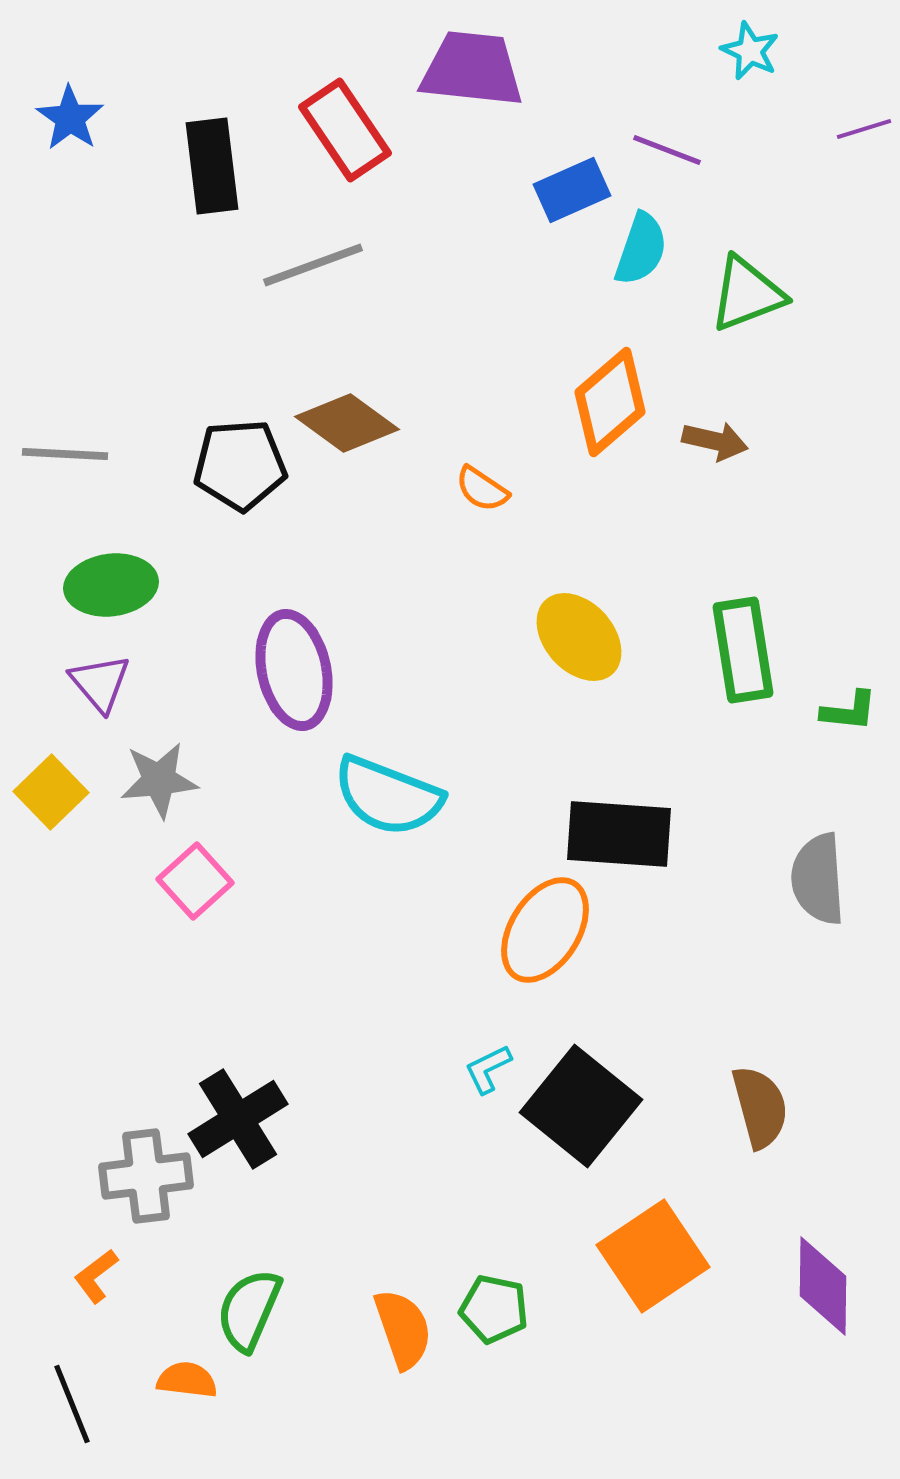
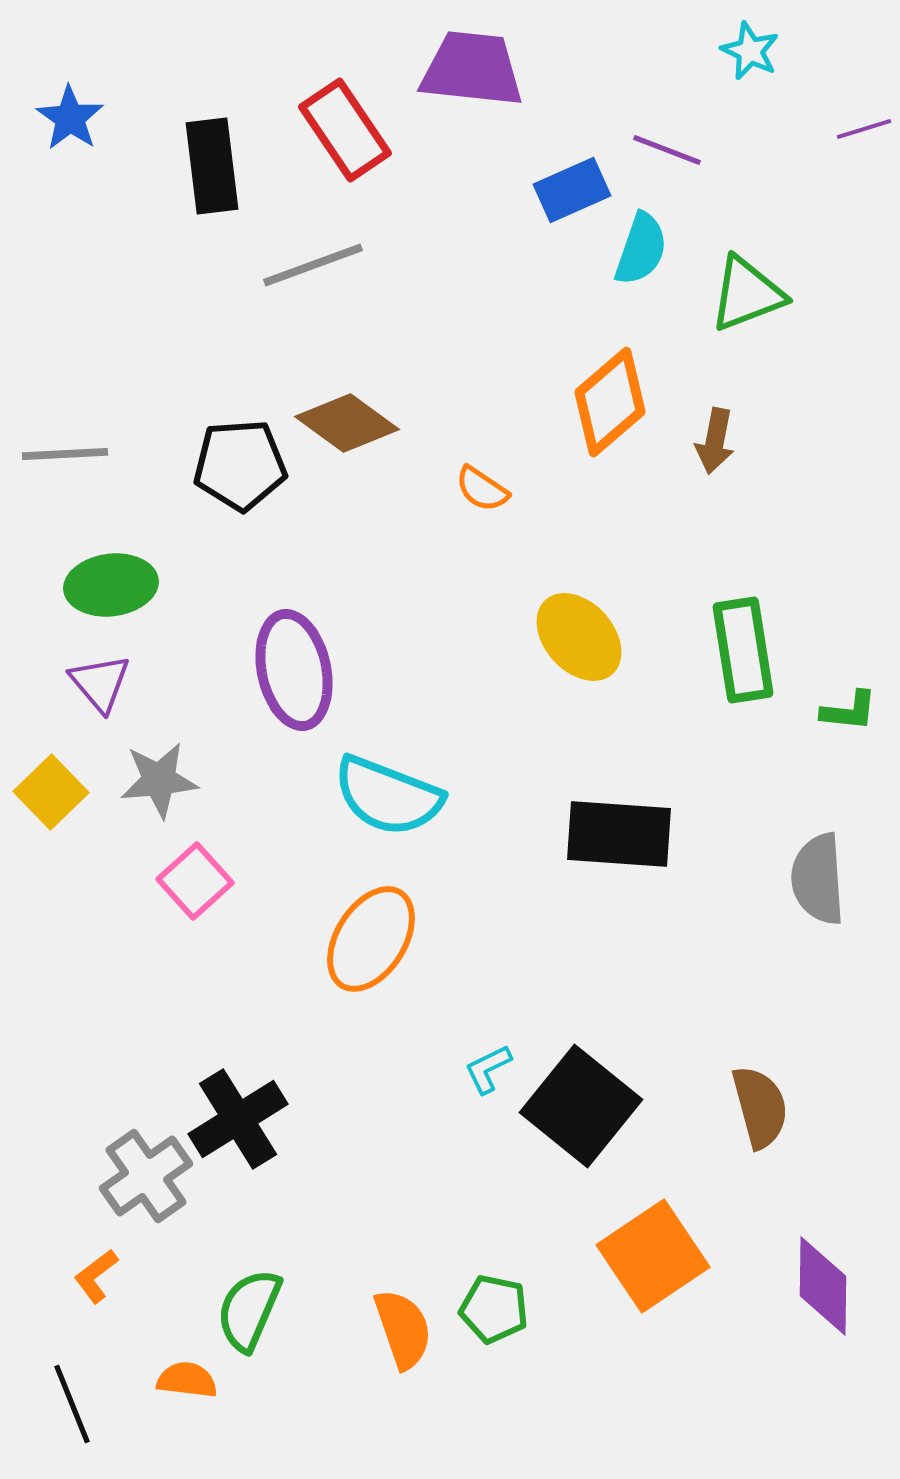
brown arrow at (715, 441): rotated 88 degrees clockwise
gray line at (65, 454): rotated 6 degrees counterclockwise
orange ellipse at (545, 930): moved 174 px left, 9 px down
gray cross at (146, 1176): rotated 28 degrees counterclockwise
